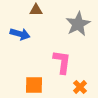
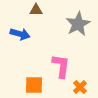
pink L-shape: moved 1 px left, 4 px down
